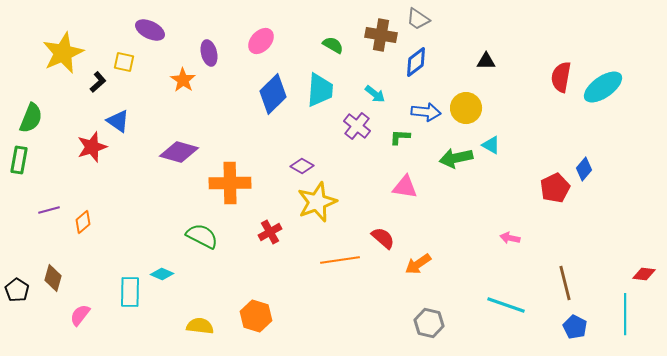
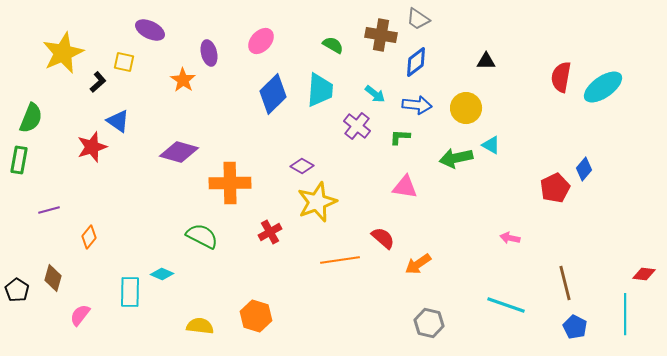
blue arrow at (426, 112): moved 9 px left, 7 px up
orange diamond at (83, 222): moved 6 px right, 15 px down; rotated 10 degrees counterclockwise
